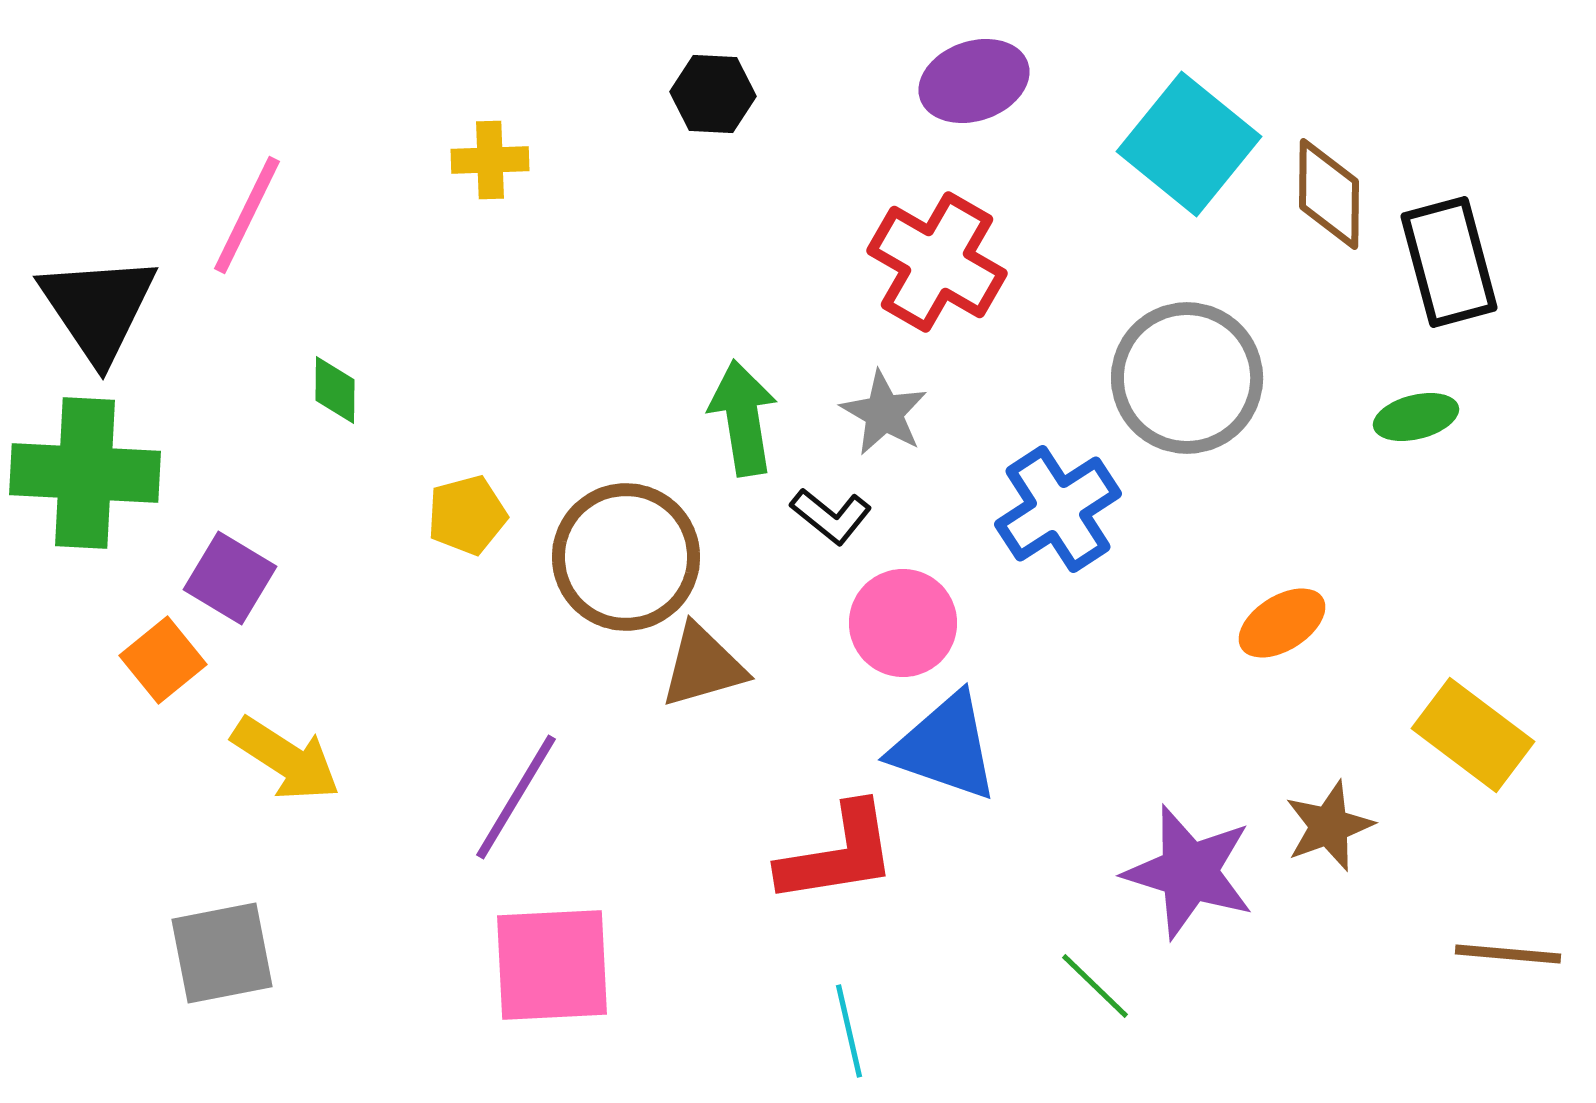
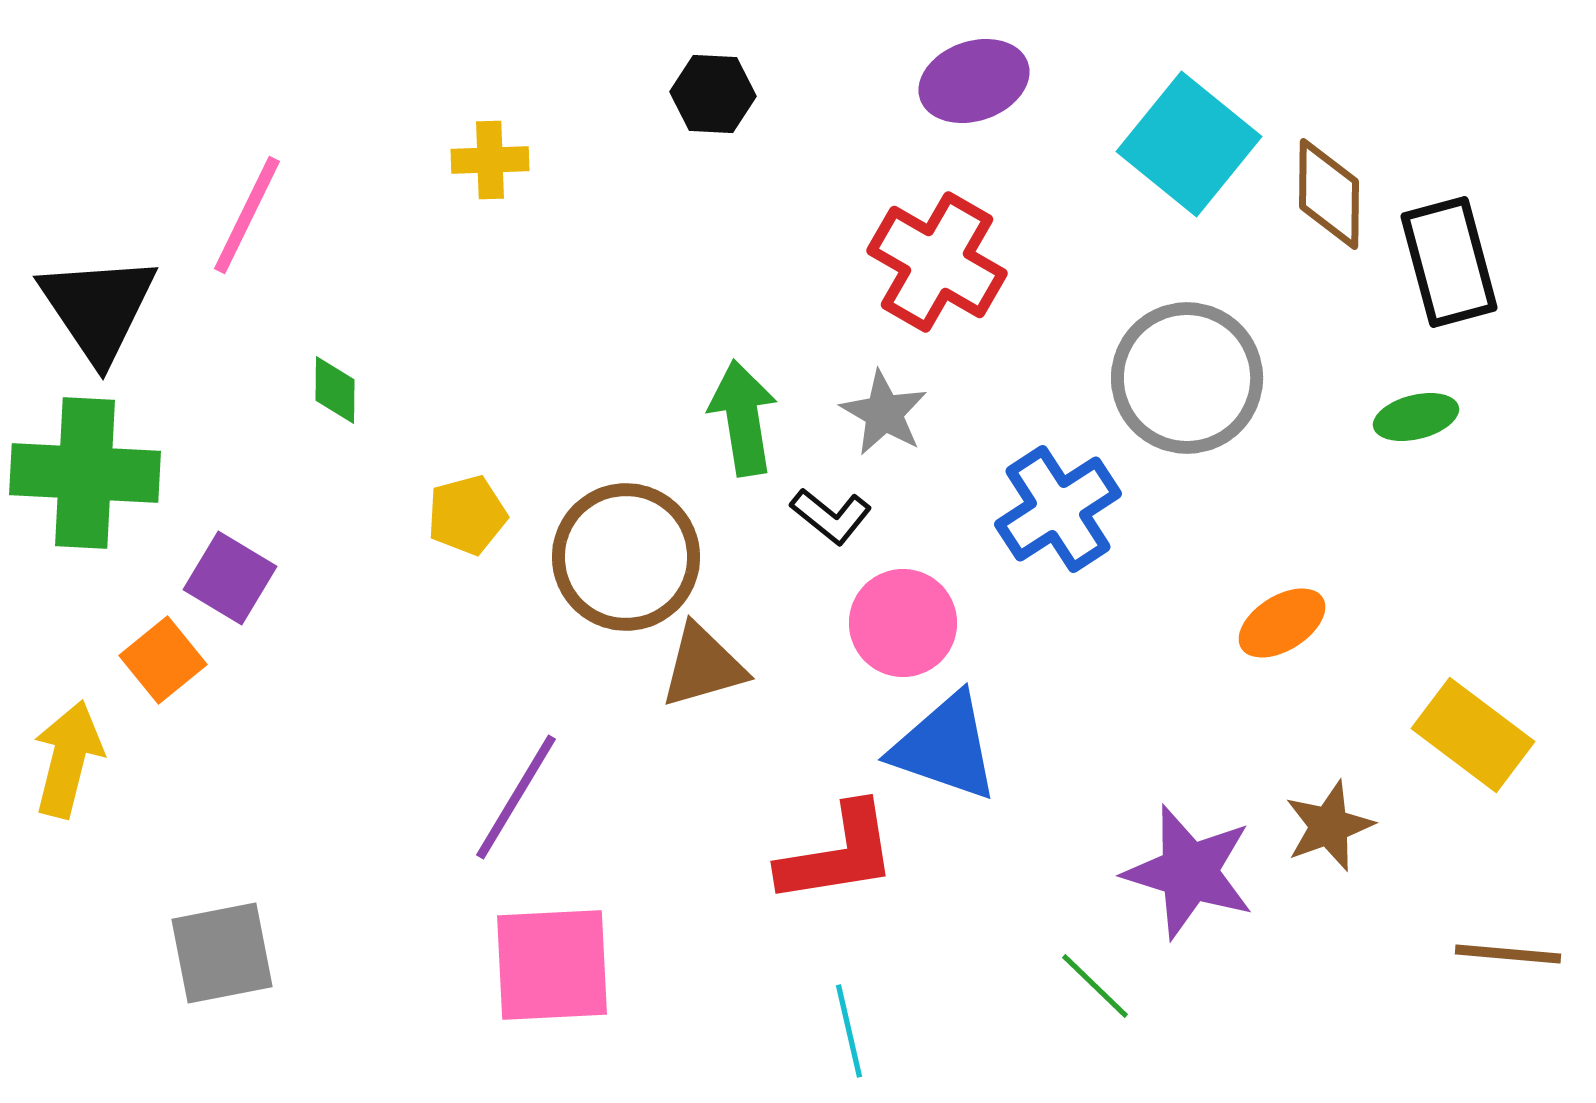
yellow arrow: moved 218 px left; rotated 109 degrees counterclockwise
